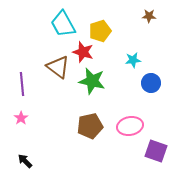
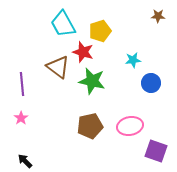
brown star: moved 9 px right
